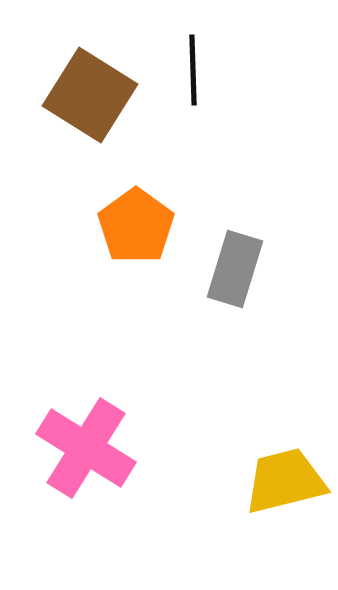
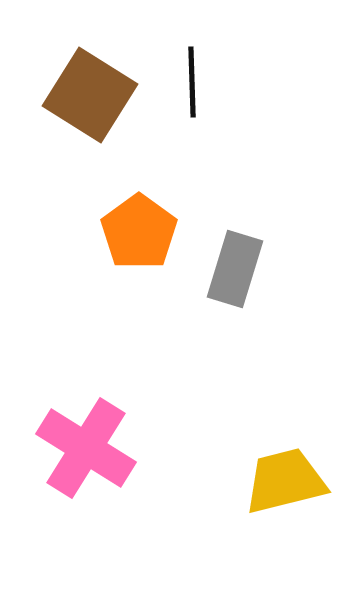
black line: moved 1 px left, 12 px down
orange pentagon: moved 3 px right, 6 px down
